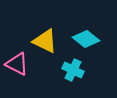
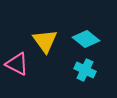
yellow triangle: rotated 28 degrees clockwise
cyan cross: moved 12 px right
